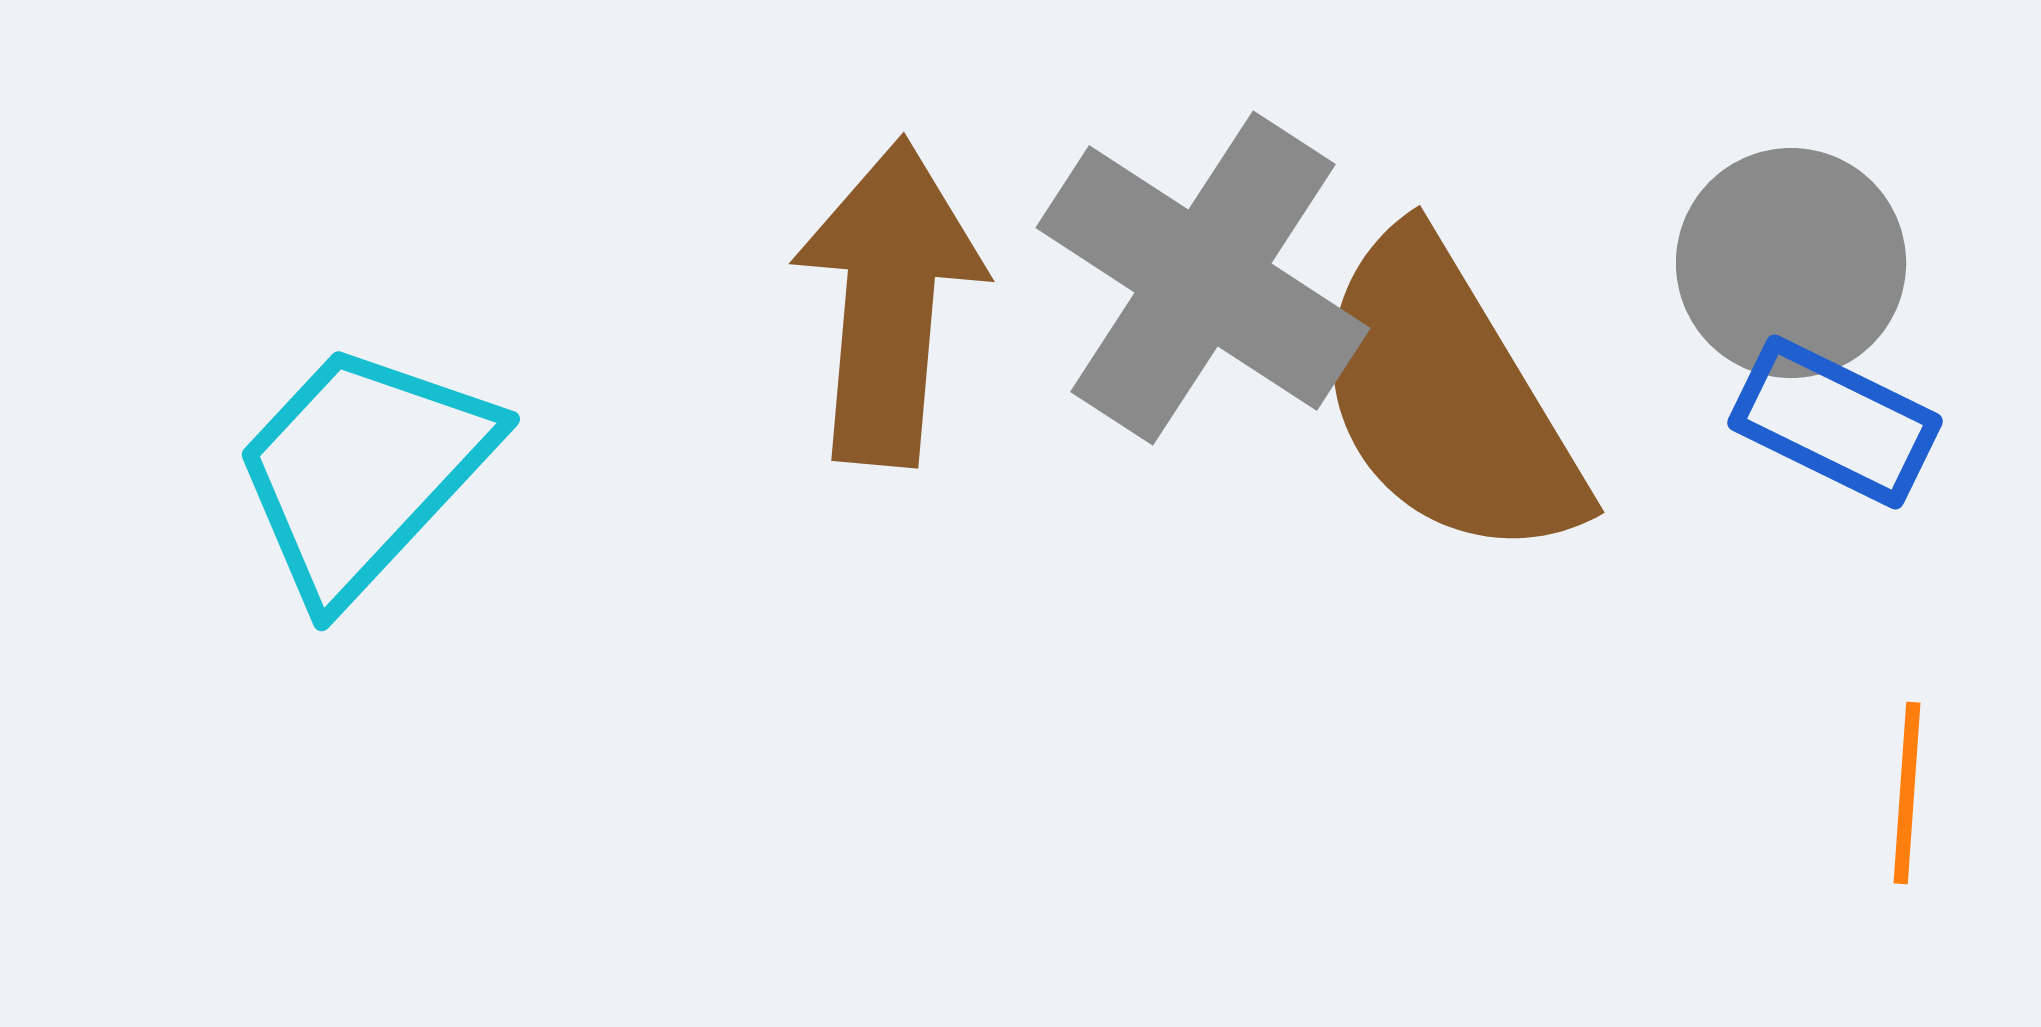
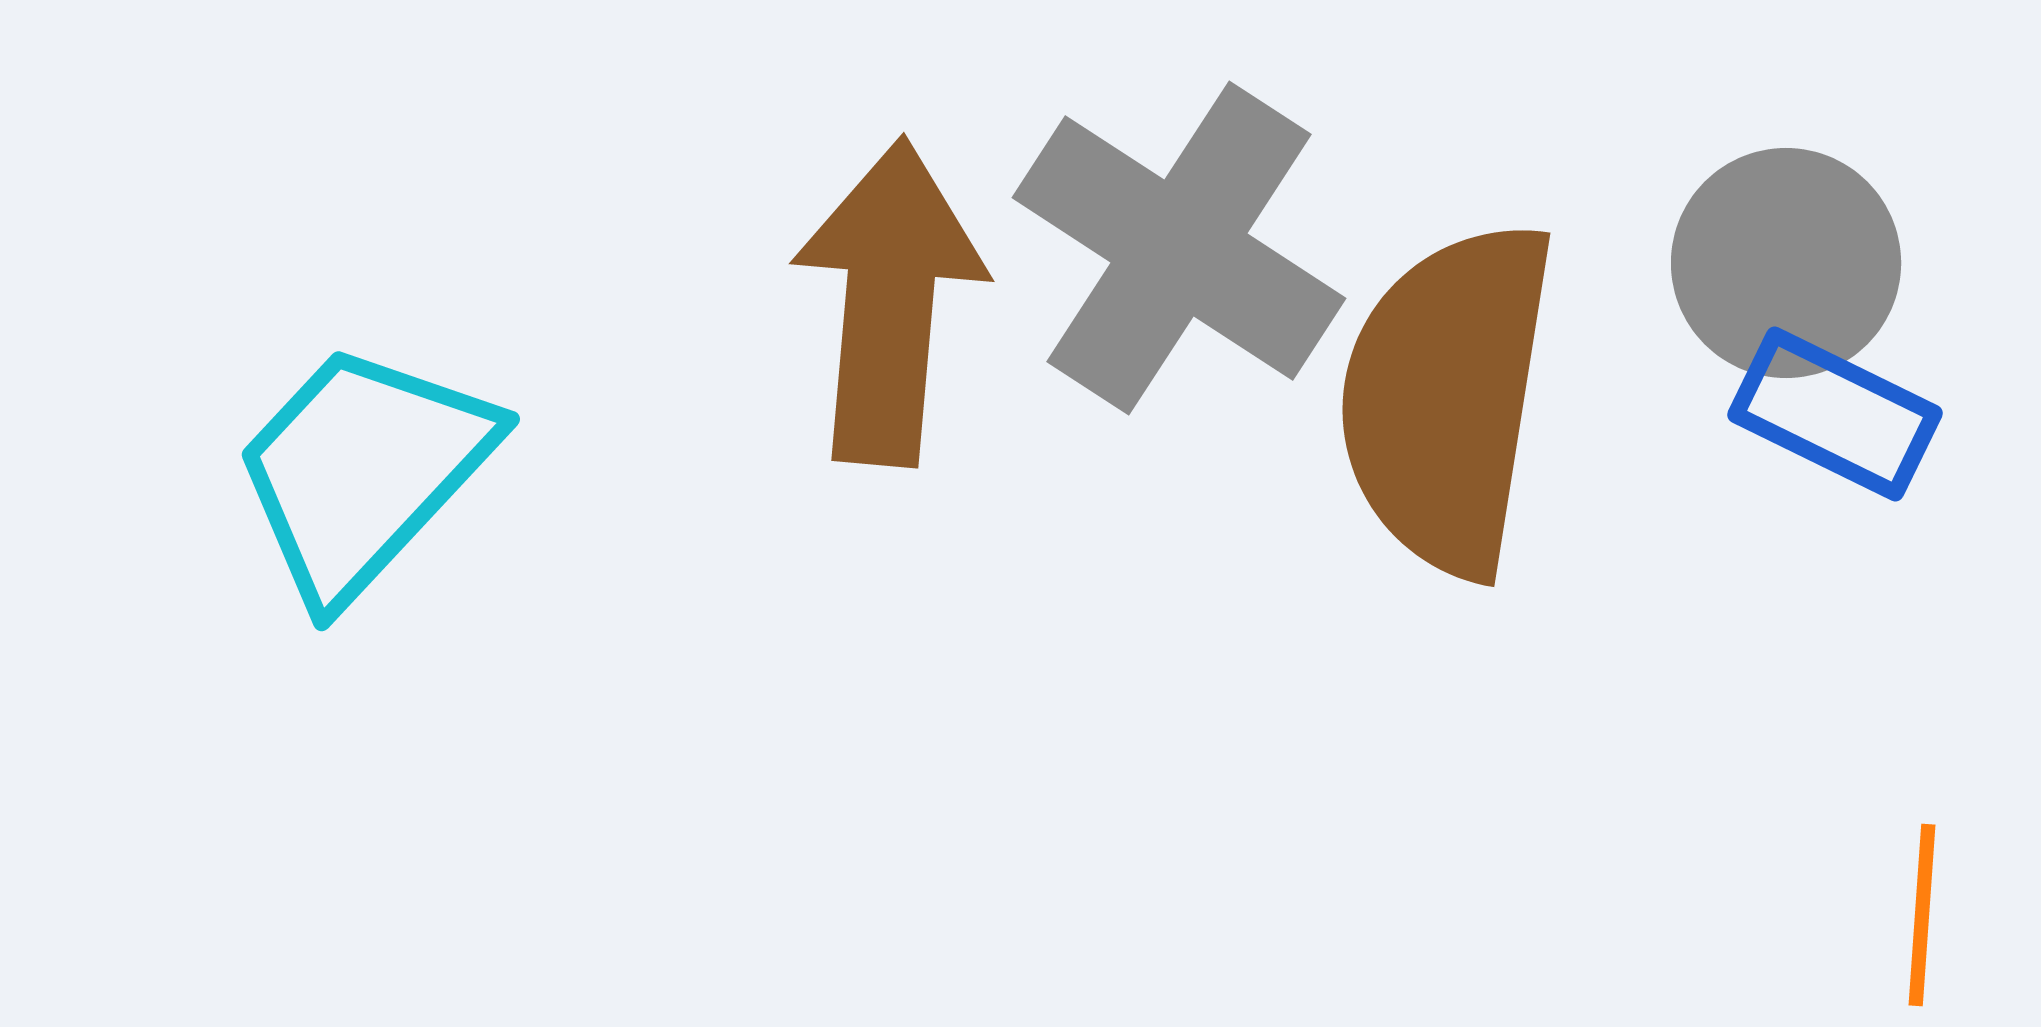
gray circle: moved 5 px left
gray cross: moved 24 px left, 30 px up
brown semicircle: rotated 40 degrees clockwise
blue rectangle: moved 8 px up
orange line: moved 15 px right, 122 px down
